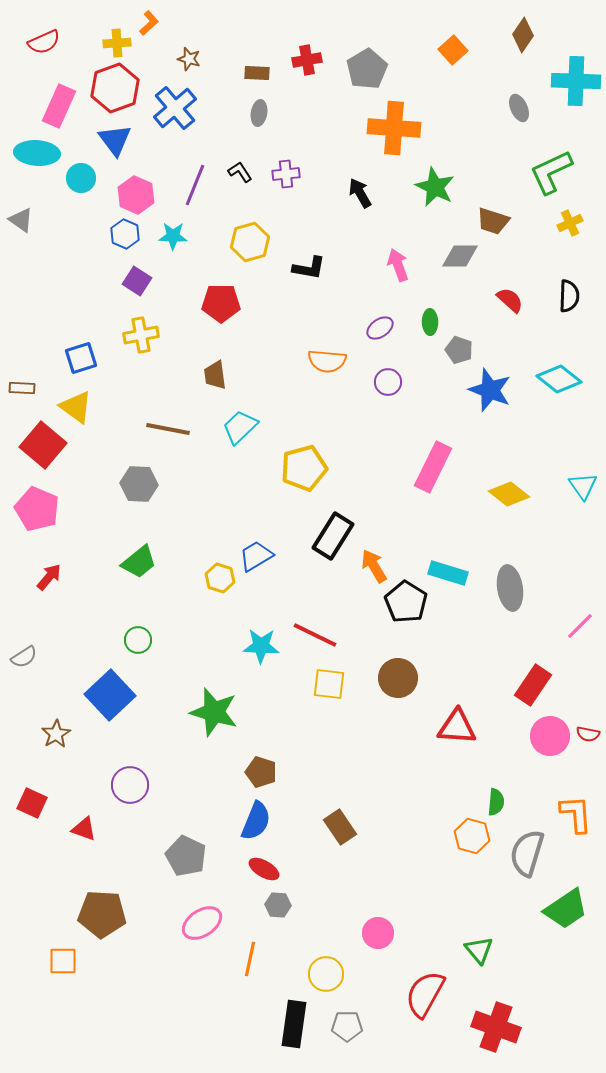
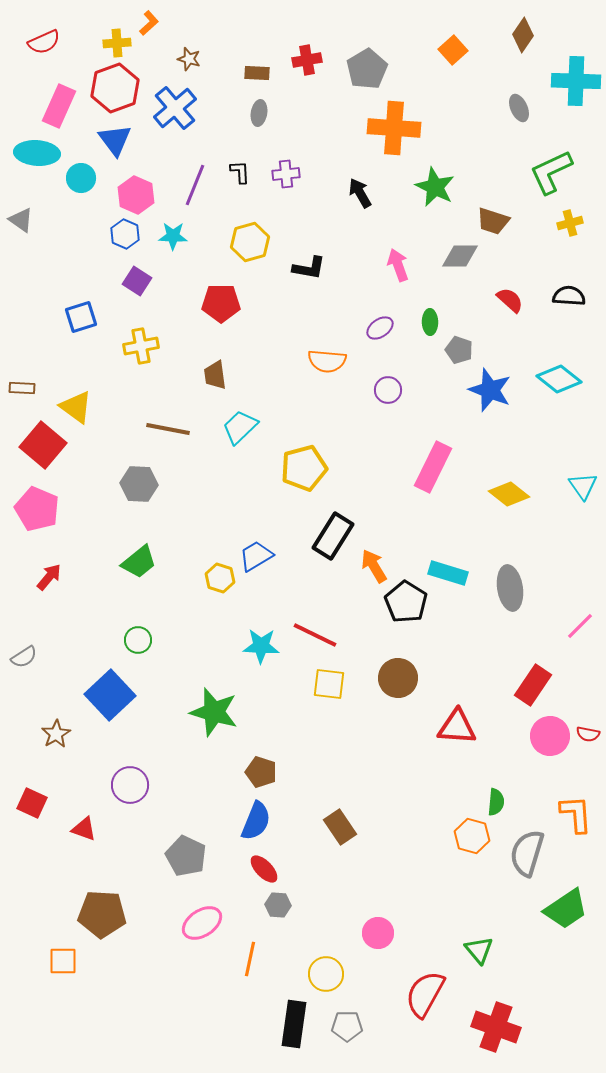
black L-shape at (240, 172): rotated 30 degrees clockwise
yellow cross at (570, 223): rotated 10 degrees clockwise
black semicircle at (569, 296): rotated 88 degrees counterclockwise
yellow cross at (141, 335): moved 11 px down
blue square at (81, 358): moved 41 px up
purple circle at (388, 382): moved 8 px down
red ellipse at (264, 869): rotated 16 degrees clockwise
